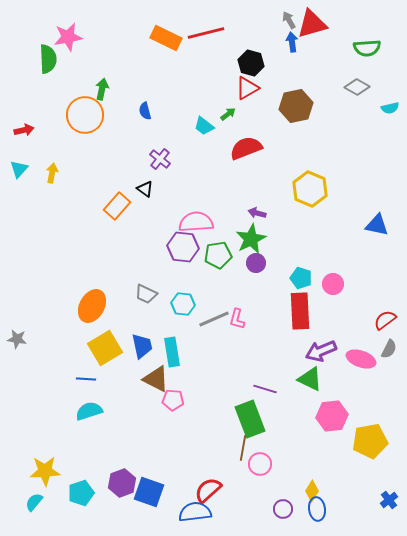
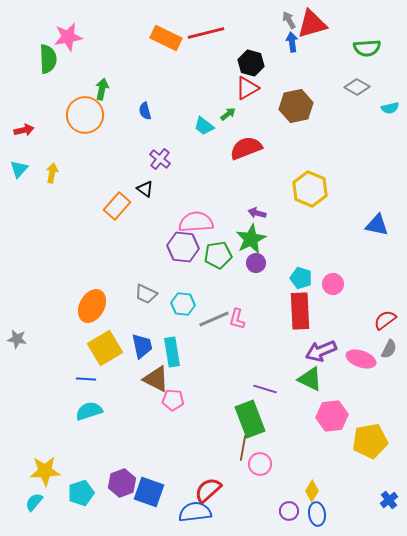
purple circle at (283, 509): moved 6 px right, 2 px down
blue ellipse at (317, 509): moved 5 px down
